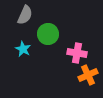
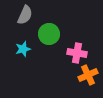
green circle: moved 1 px right
cyan star: rotated 28 degrees clockwise
